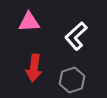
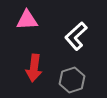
pink triangle: moved 2 px left, 2 px up
